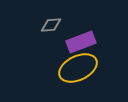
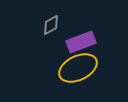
gray diamond: rotated 25 degrees counterclockwise
